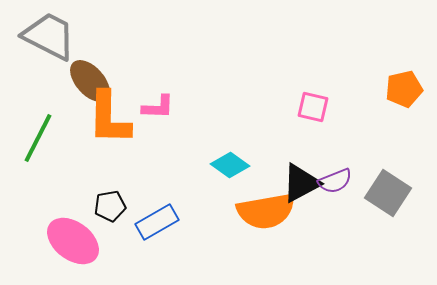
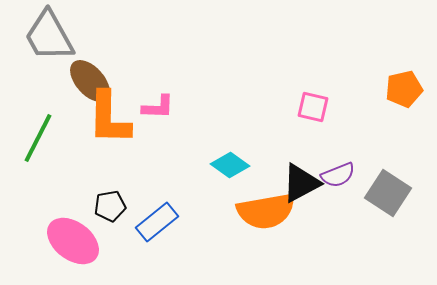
gray trapezoid: rotated 146 degrees counterclockwise
purple semicircle: moved 3 px right, 6 px up
blue rectangle: rotated 9 degrees counterclockwise
